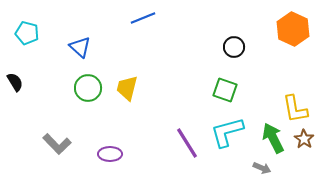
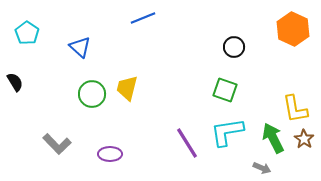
cyan pentagon: rotated 20 degrees clockwise
green circle: moved 4 px right, 6 px down
cyan L-shape: rotated 6 degrees clockwise
